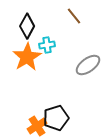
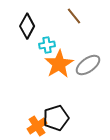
orange star: moved 32 px right, 7 px down
